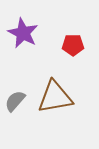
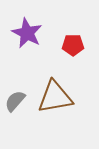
purple star: moved 4 px right
